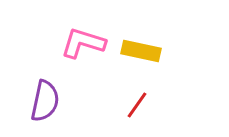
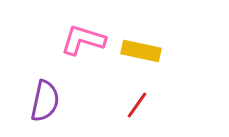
pink L-shape: moved 3 px up
